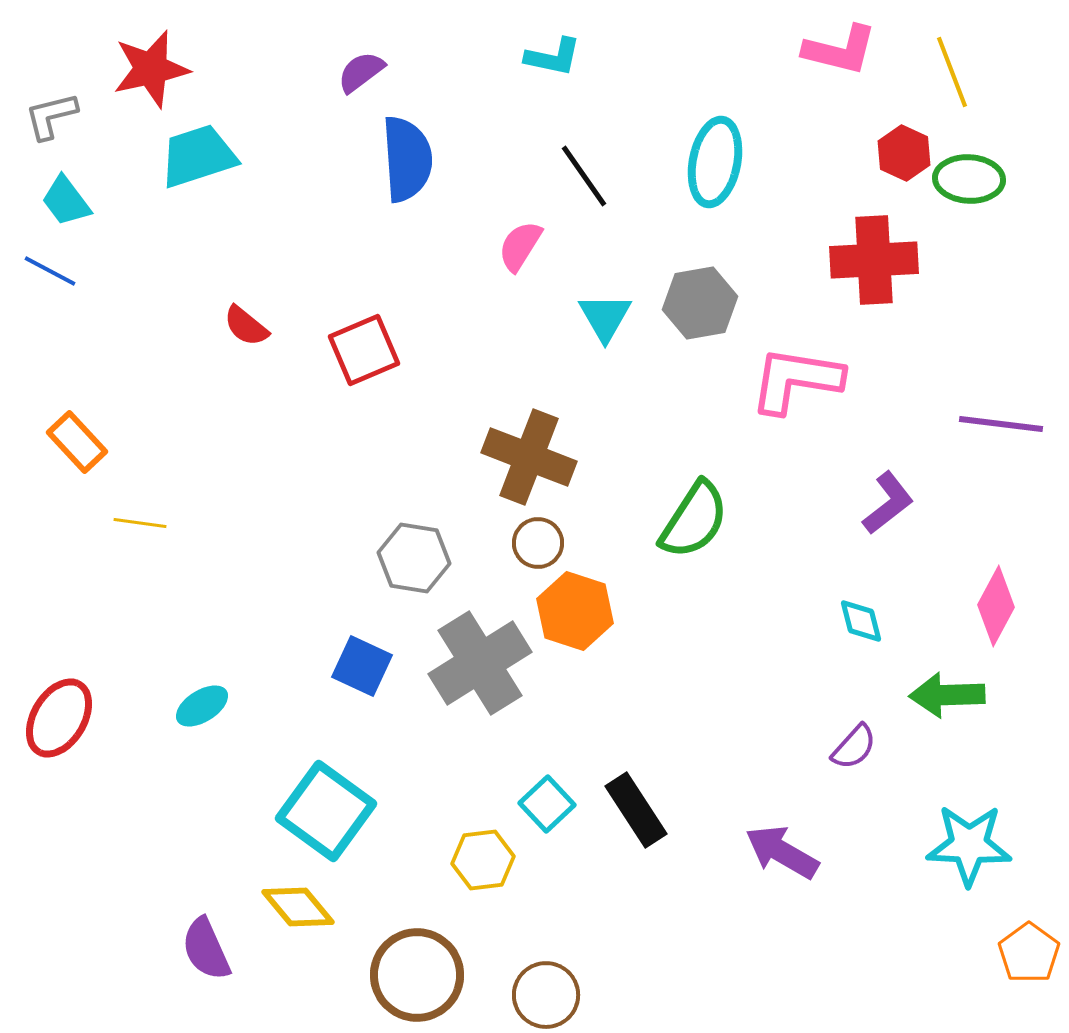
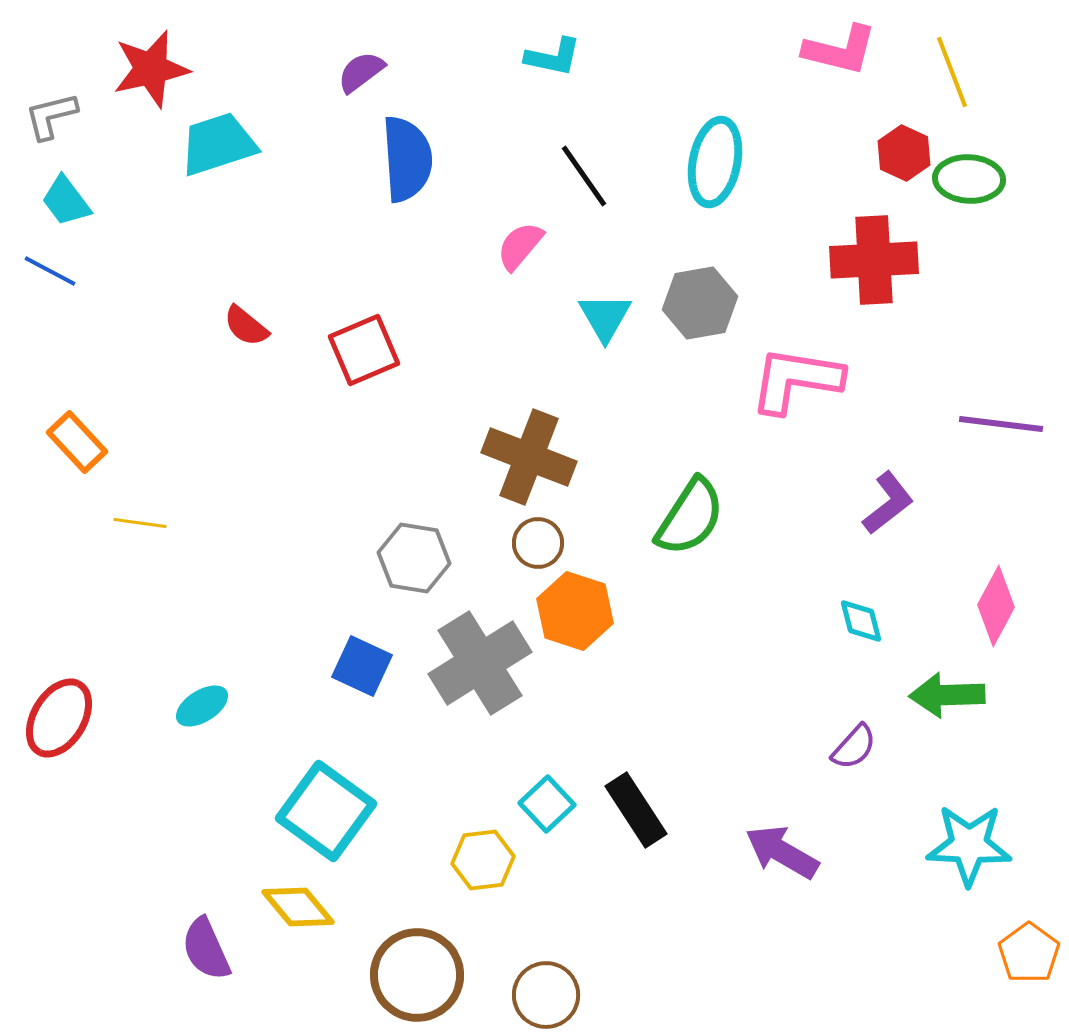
cyan trapezoid at (198, 156): moved 20 px right, 12 px up
pink semicircle at (520, 246): rotated 8 degrees clockwise
green semicircle at (694, 520): moved 4 px left, 3 px up
